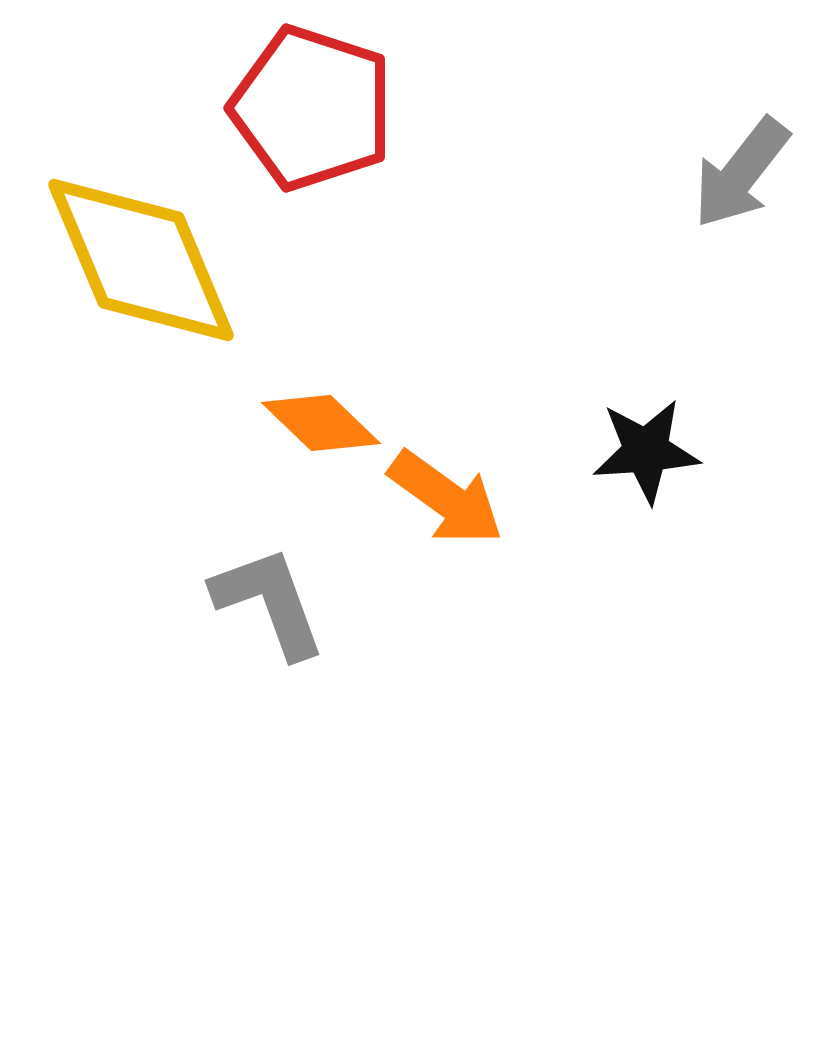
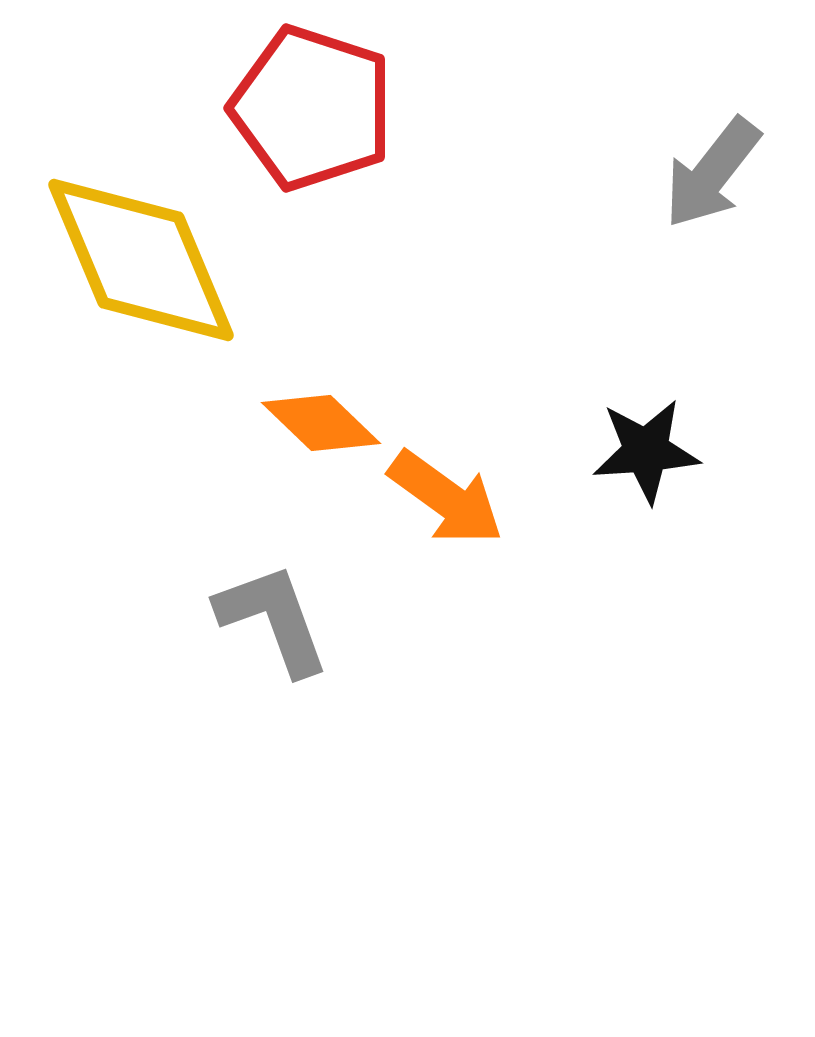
gray arrow: moved 29 px left
gray L-shape: moved 4 px right, 17 px down
